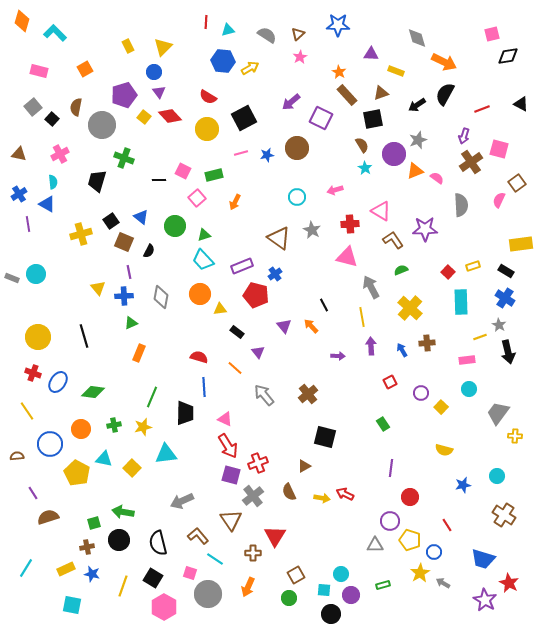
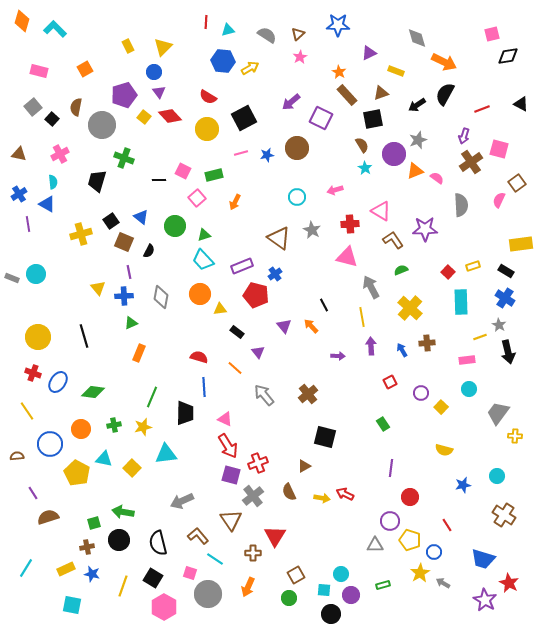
cyan L-shape at (55, 33): moved 4 px up
purple triangle at (371, 54): moved 2 px left, 1 px up; rotated 28 degrees counterclockwise
